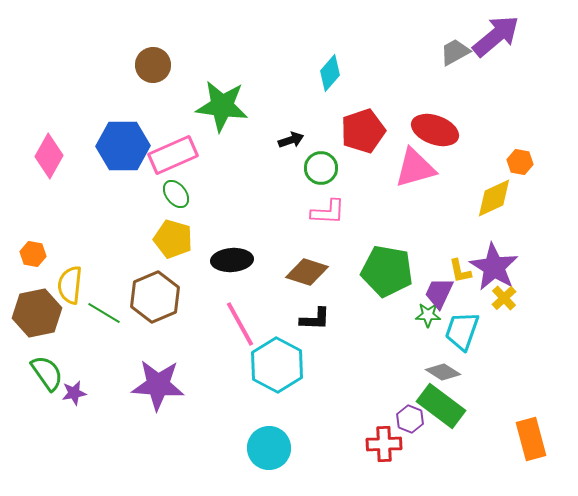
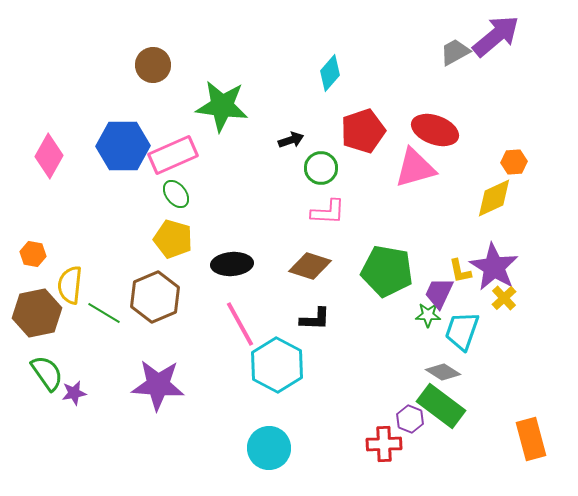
orange hexagon at (520, 162): moved 6 px left; rotated 15 degrees counterclockwise
black ellipse at (232, 260): moved 4 px down
brown diamond at (307, 272): moved 3 px right, 6 px up
